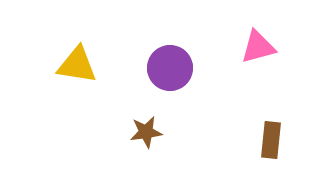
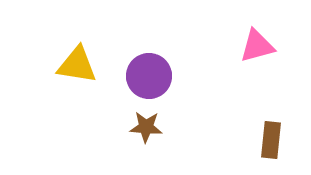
pink triangle: moved 1 px left, 1 px up
purple circle: moved 21 px left, 8 px down
brown star: moved 5 px up; rotated 12 degrees clockwise
